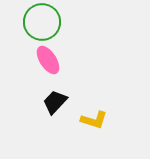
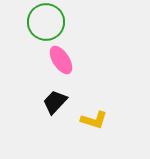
green circle: moved 4 px right
pink ellipse: moved 13 px right
